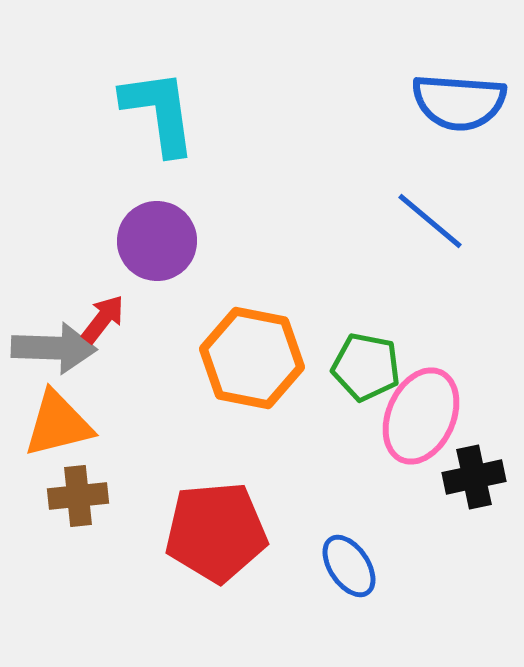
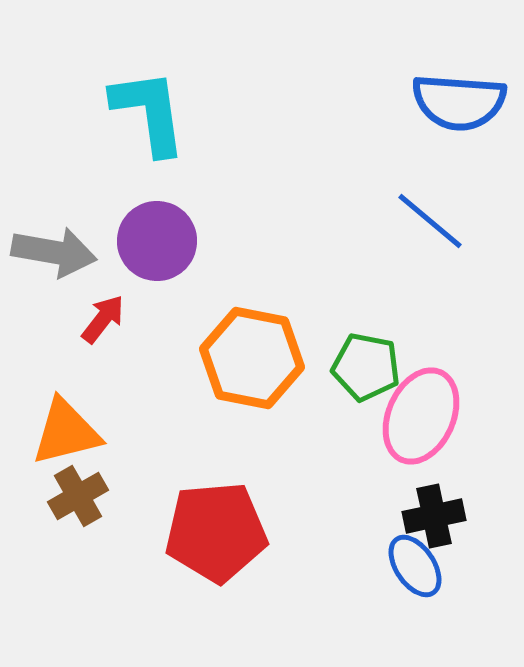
cyan L-shape: moved 10 px left
gray arrow: moved 96 px up; rotated 8 degrees clockwise
orange triangle: moved 8 px right, 8 px down
black cross: moved 40 px left, 39 px down
brown cross: rotated 24 degrees counterclockwise
blue ellipse: moved 66 px right
